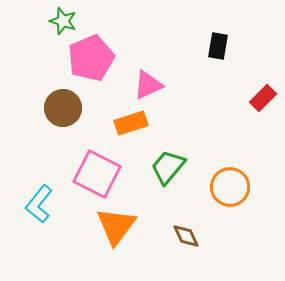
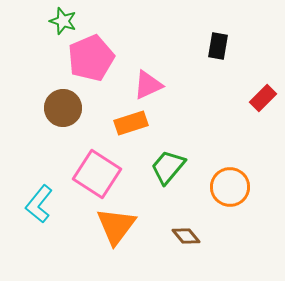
pink square: rotated 6 degrees clockwise
brown diamond: rotated 16 degrees counterclockwise
